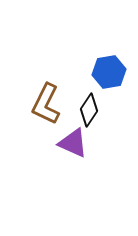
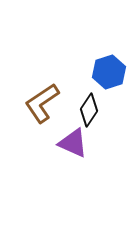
blue hexagon: rotated 8 degrees counterclockwise
brown L-shape: moved 4 px left, 1 px up; rotated 30 degrees clockwise
